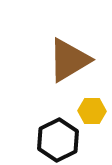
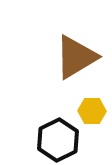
brown triangle: moved 7 px right, 3 px up
